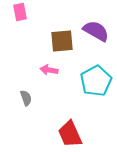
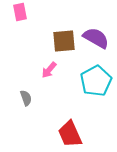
purple semicircle: moved 7 px down
brown square: moved 2 px right
pink arrow: rotated 60 degrees counterclockwise
